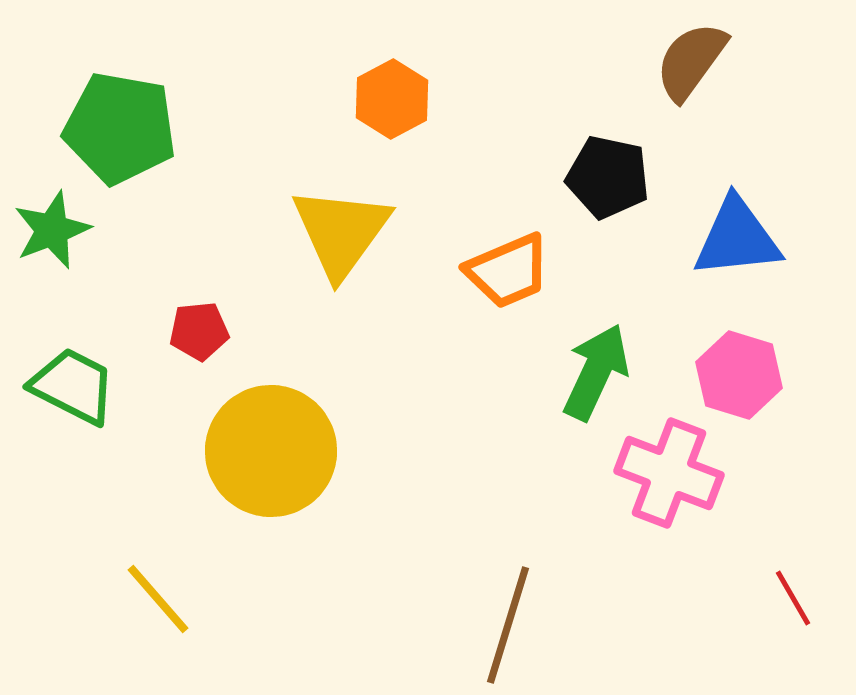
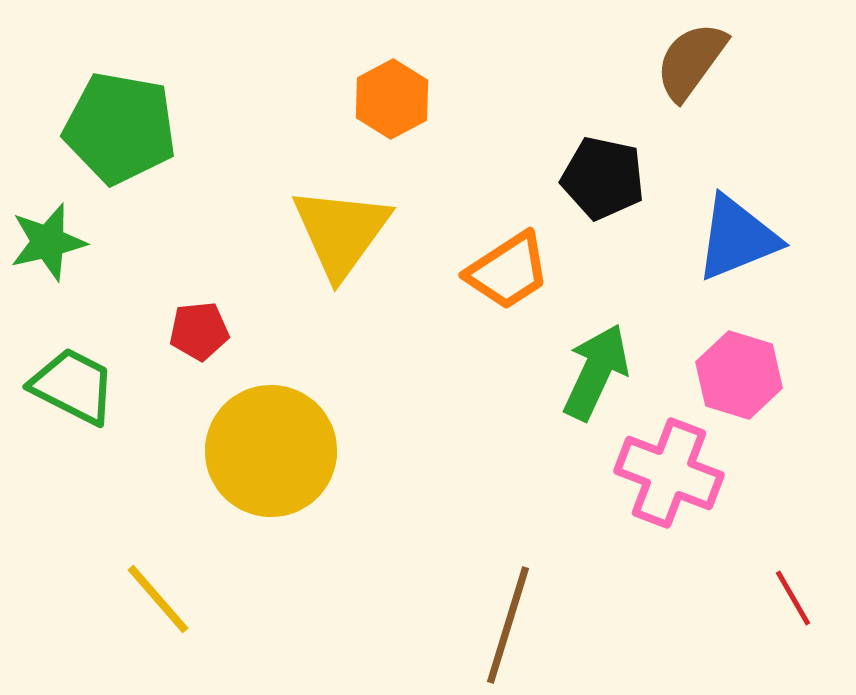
black pentagon: moved 5 px left, 1 px down
green star: moved 4 px left, 12 px down; rotated 8 degrees clockwise
blue triangle: rotated 16 degrees counterclockwise
orange trapezoid: rotated 10 degrees counterclockwise
